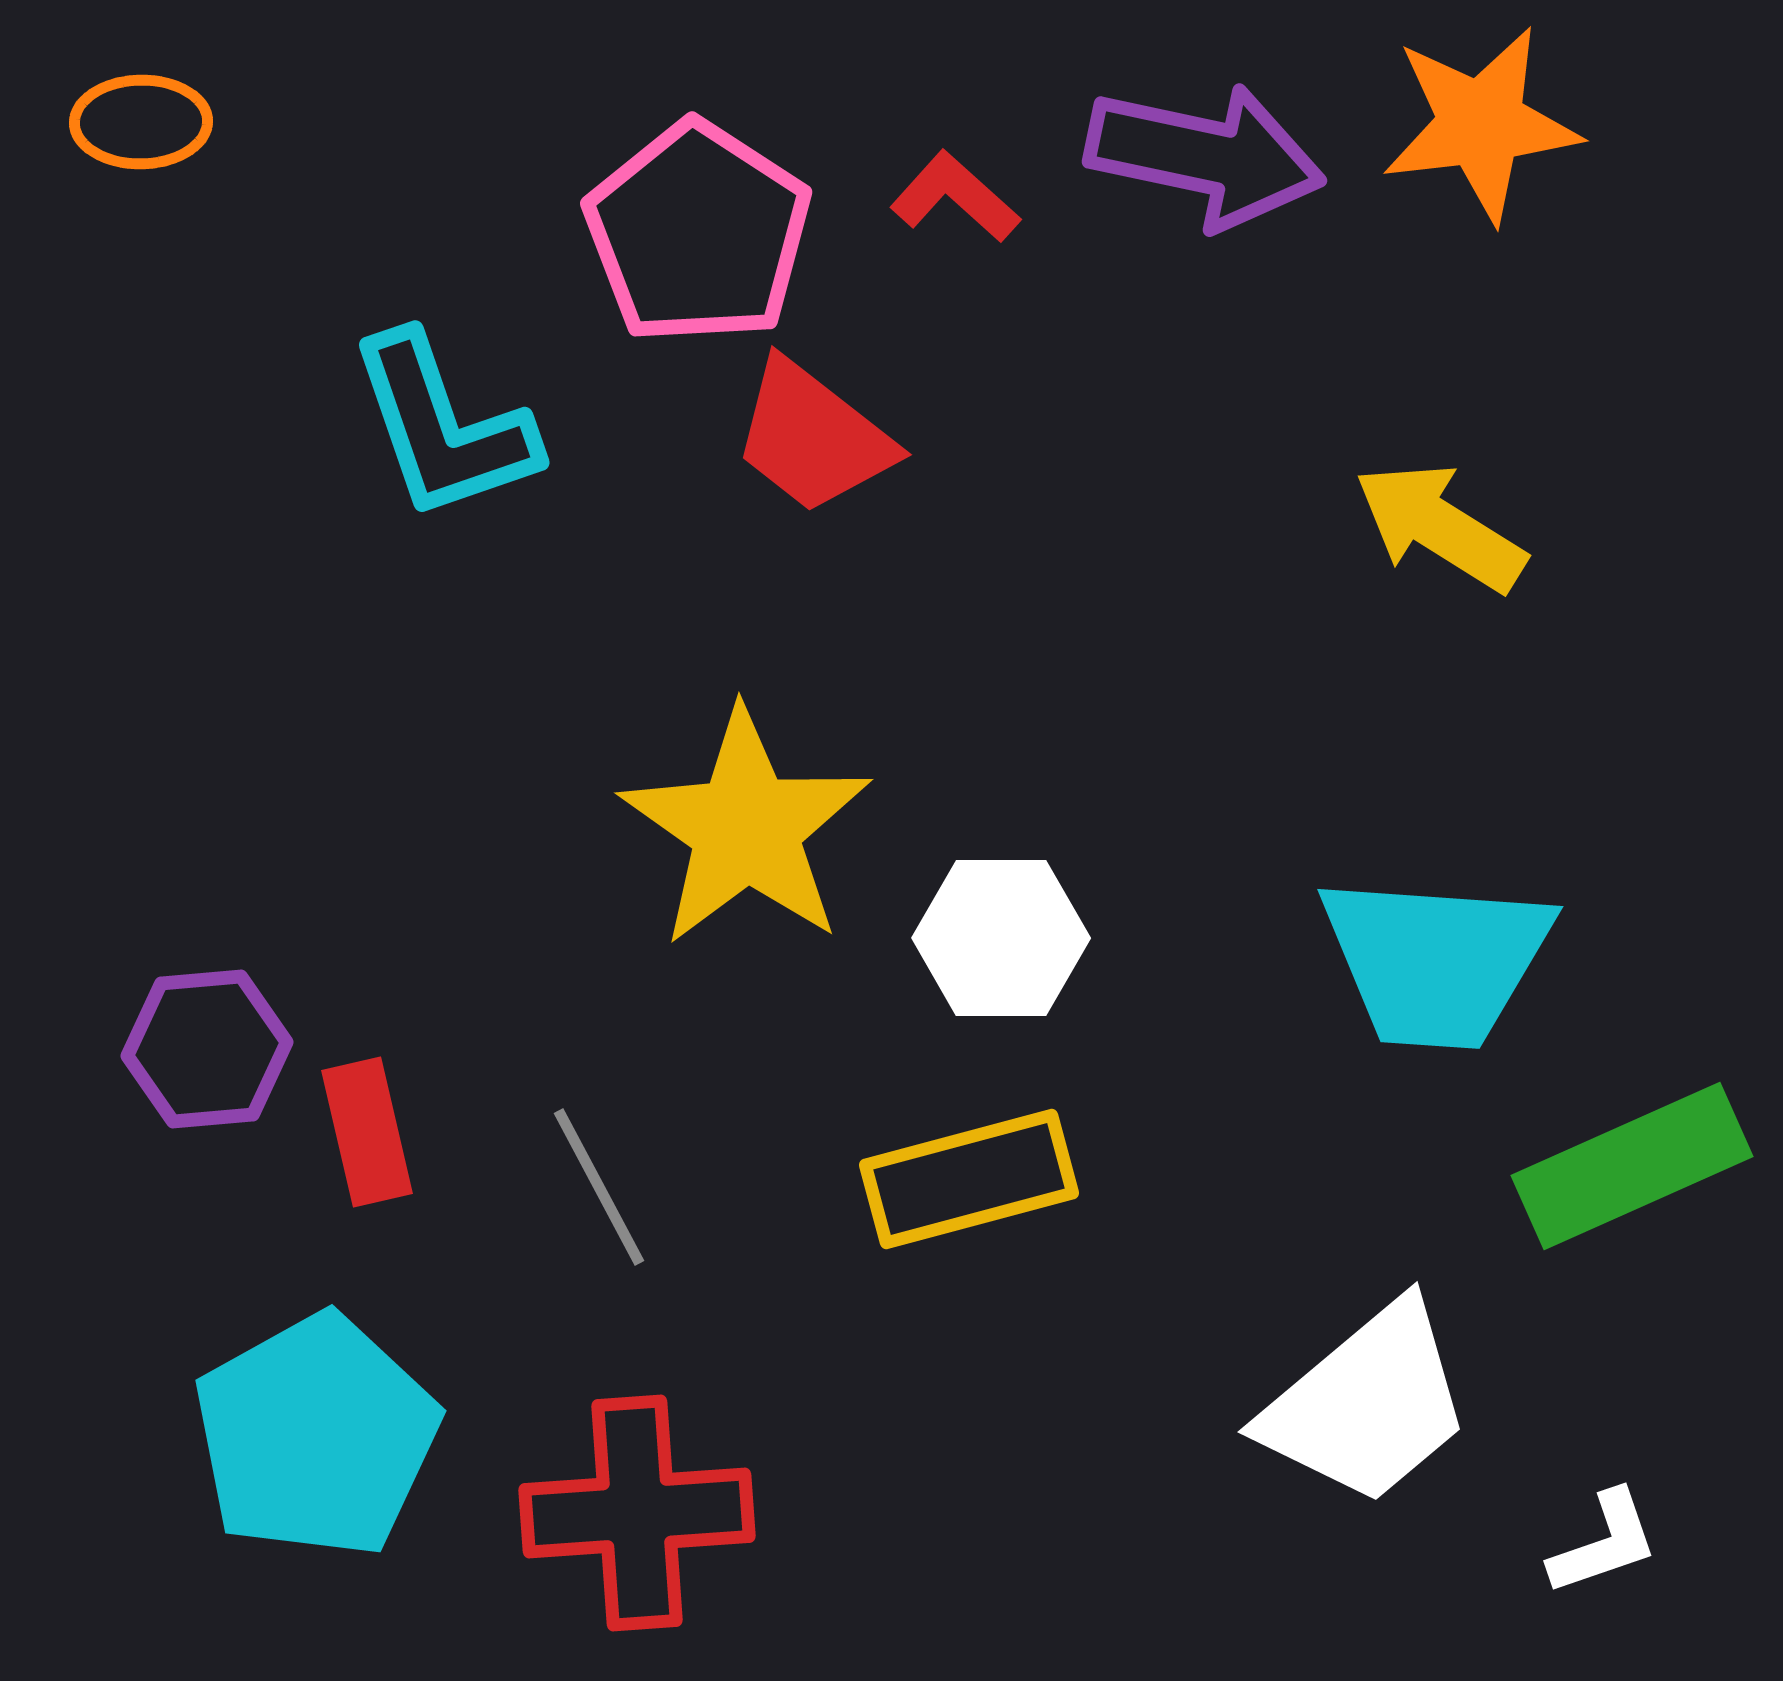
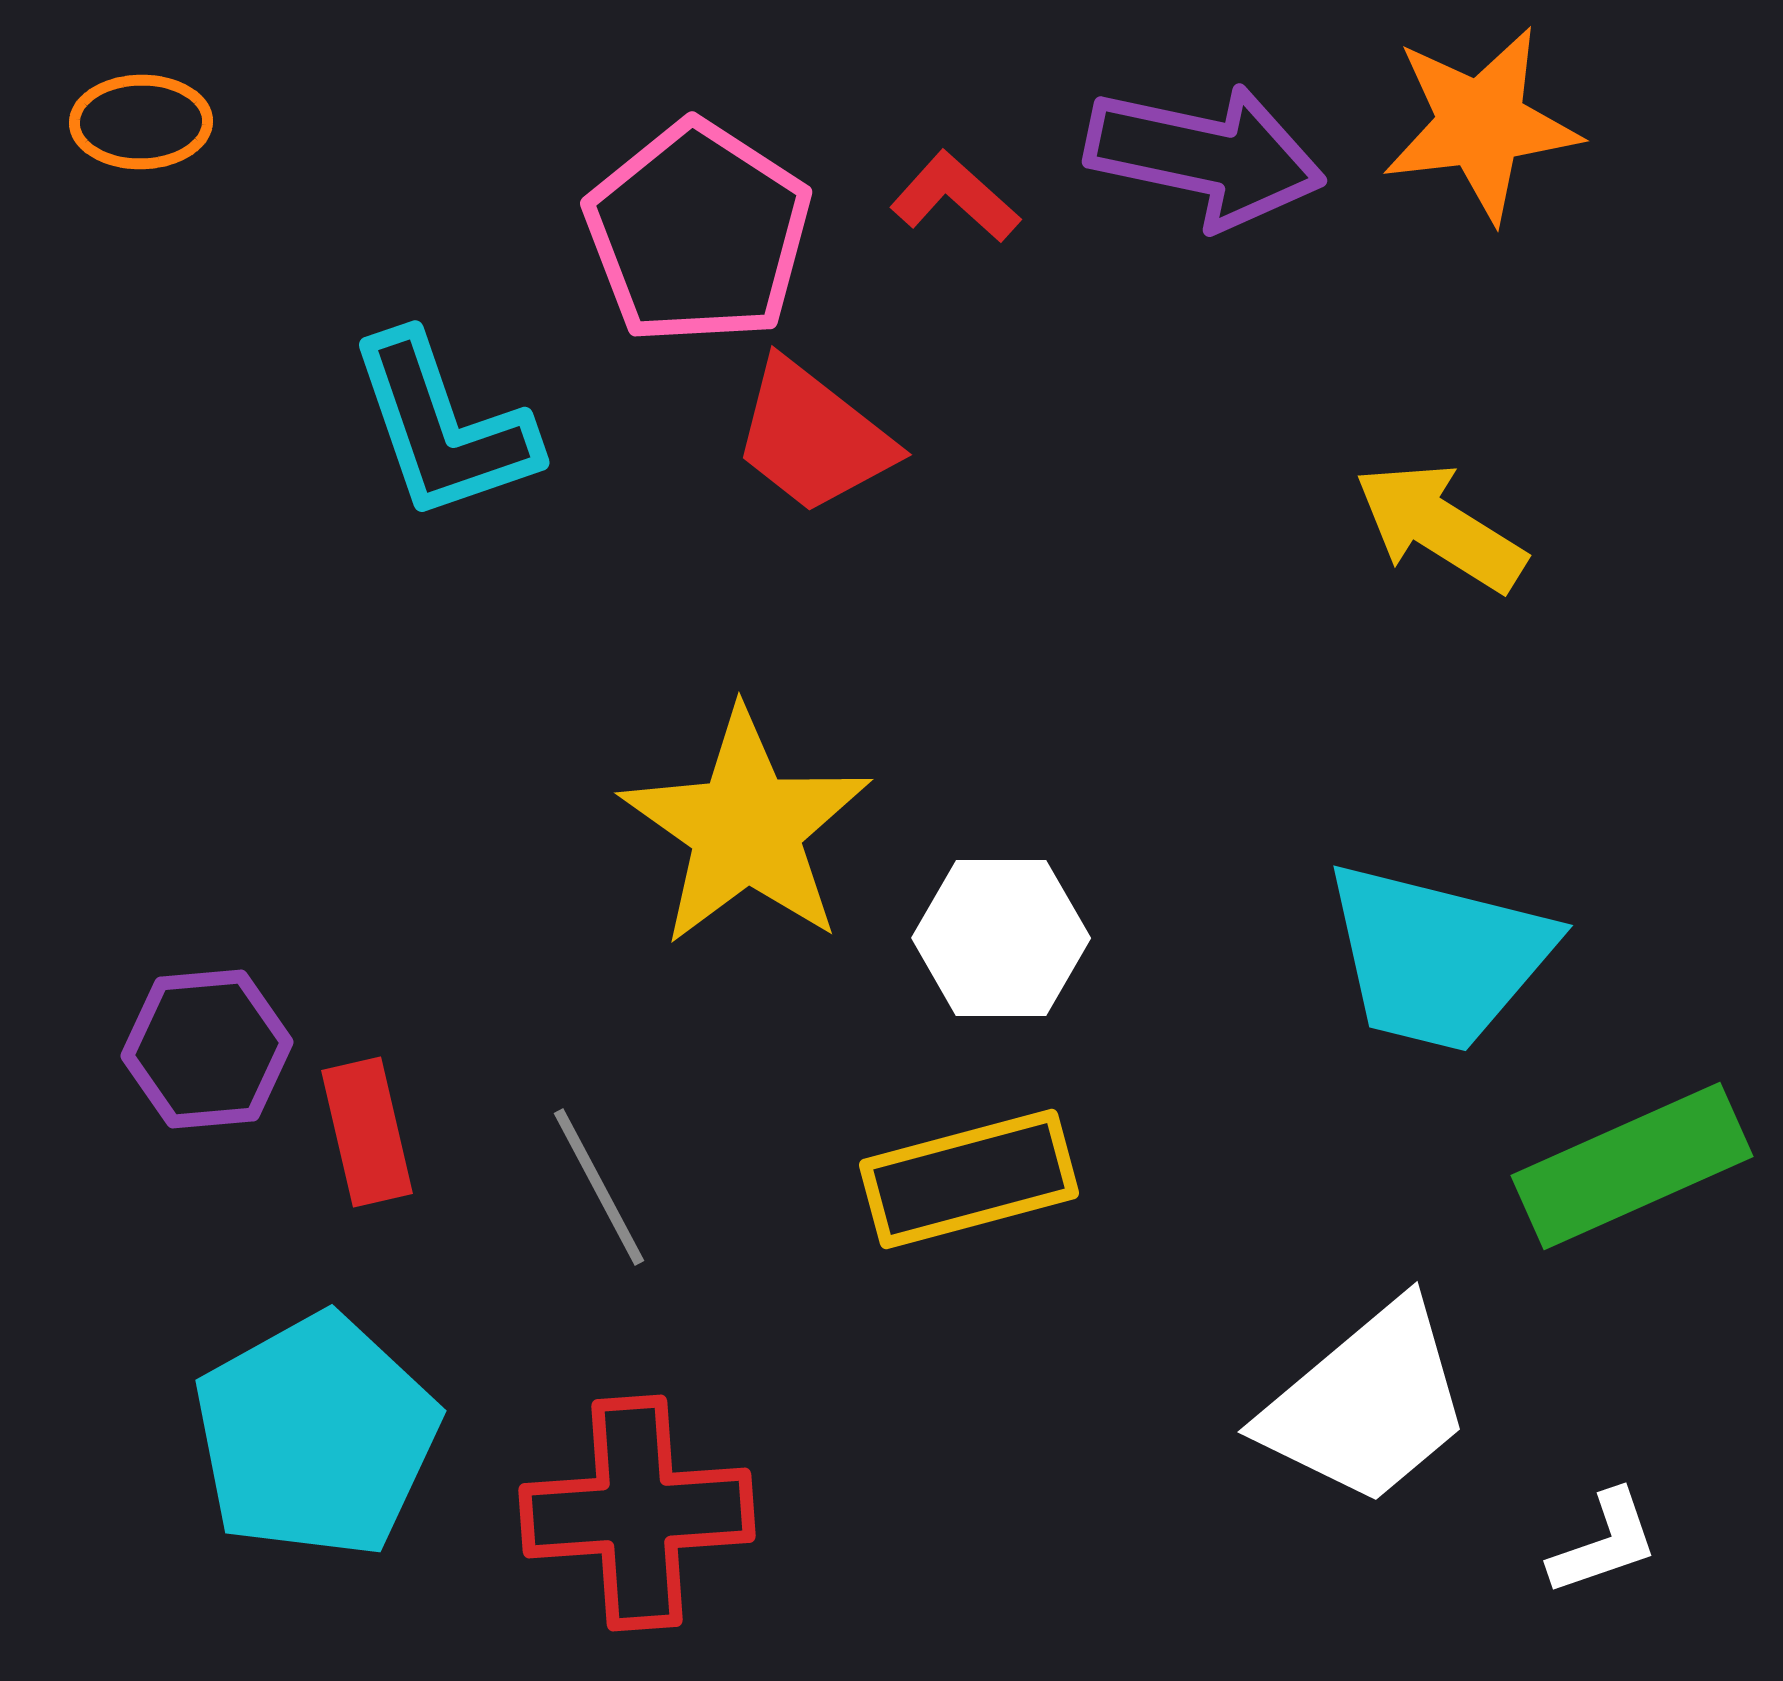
cyan trapezoid: moved 2 px right, 4 px up; rotated 10 degrees clockwise
